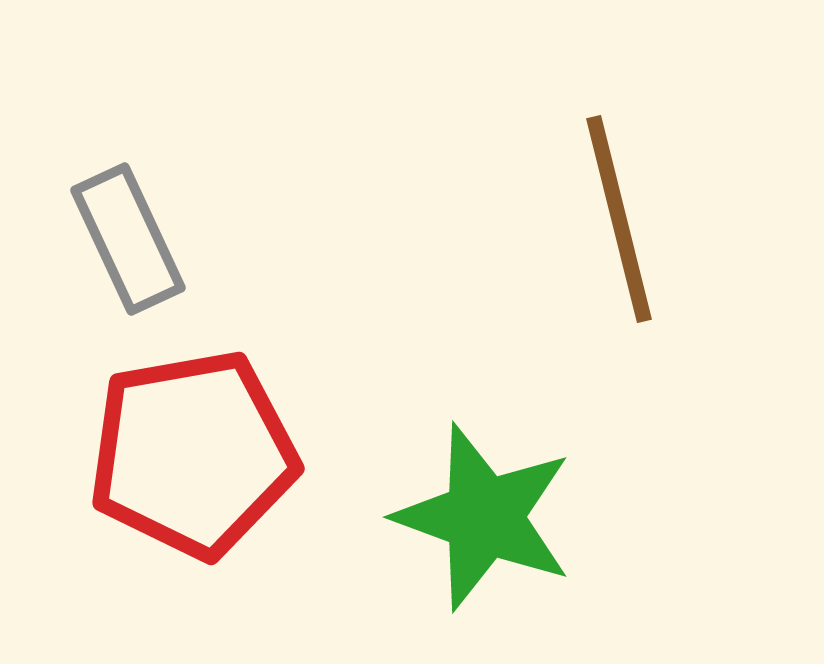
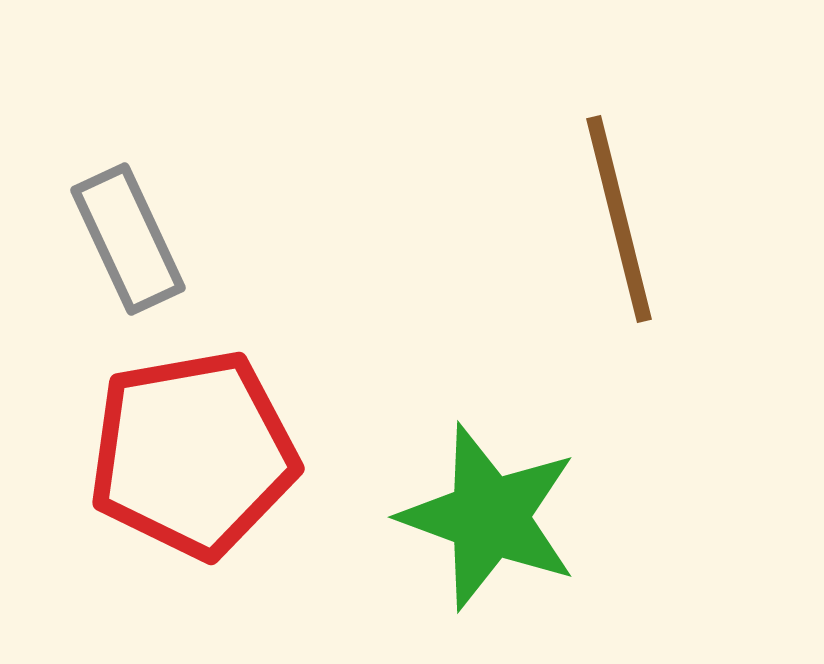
green star: moved 5 px right
